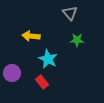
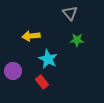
yellow arrow: rotated 12 degrees counterclockwise
purple circle: moved 1 px right, 2 px up
